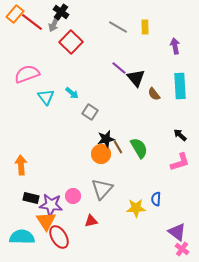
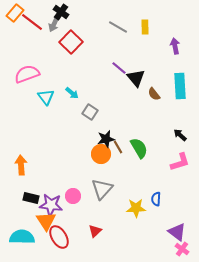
orange rectangle: moved 1 px up
red triangle: moved 4 px right, 10 px down; rotated 32 degrees counterclockwise
